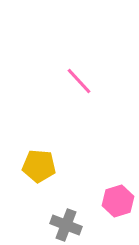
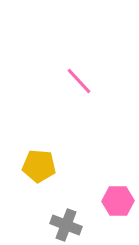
pink hexagon: rotated 16 degrees clockwise
